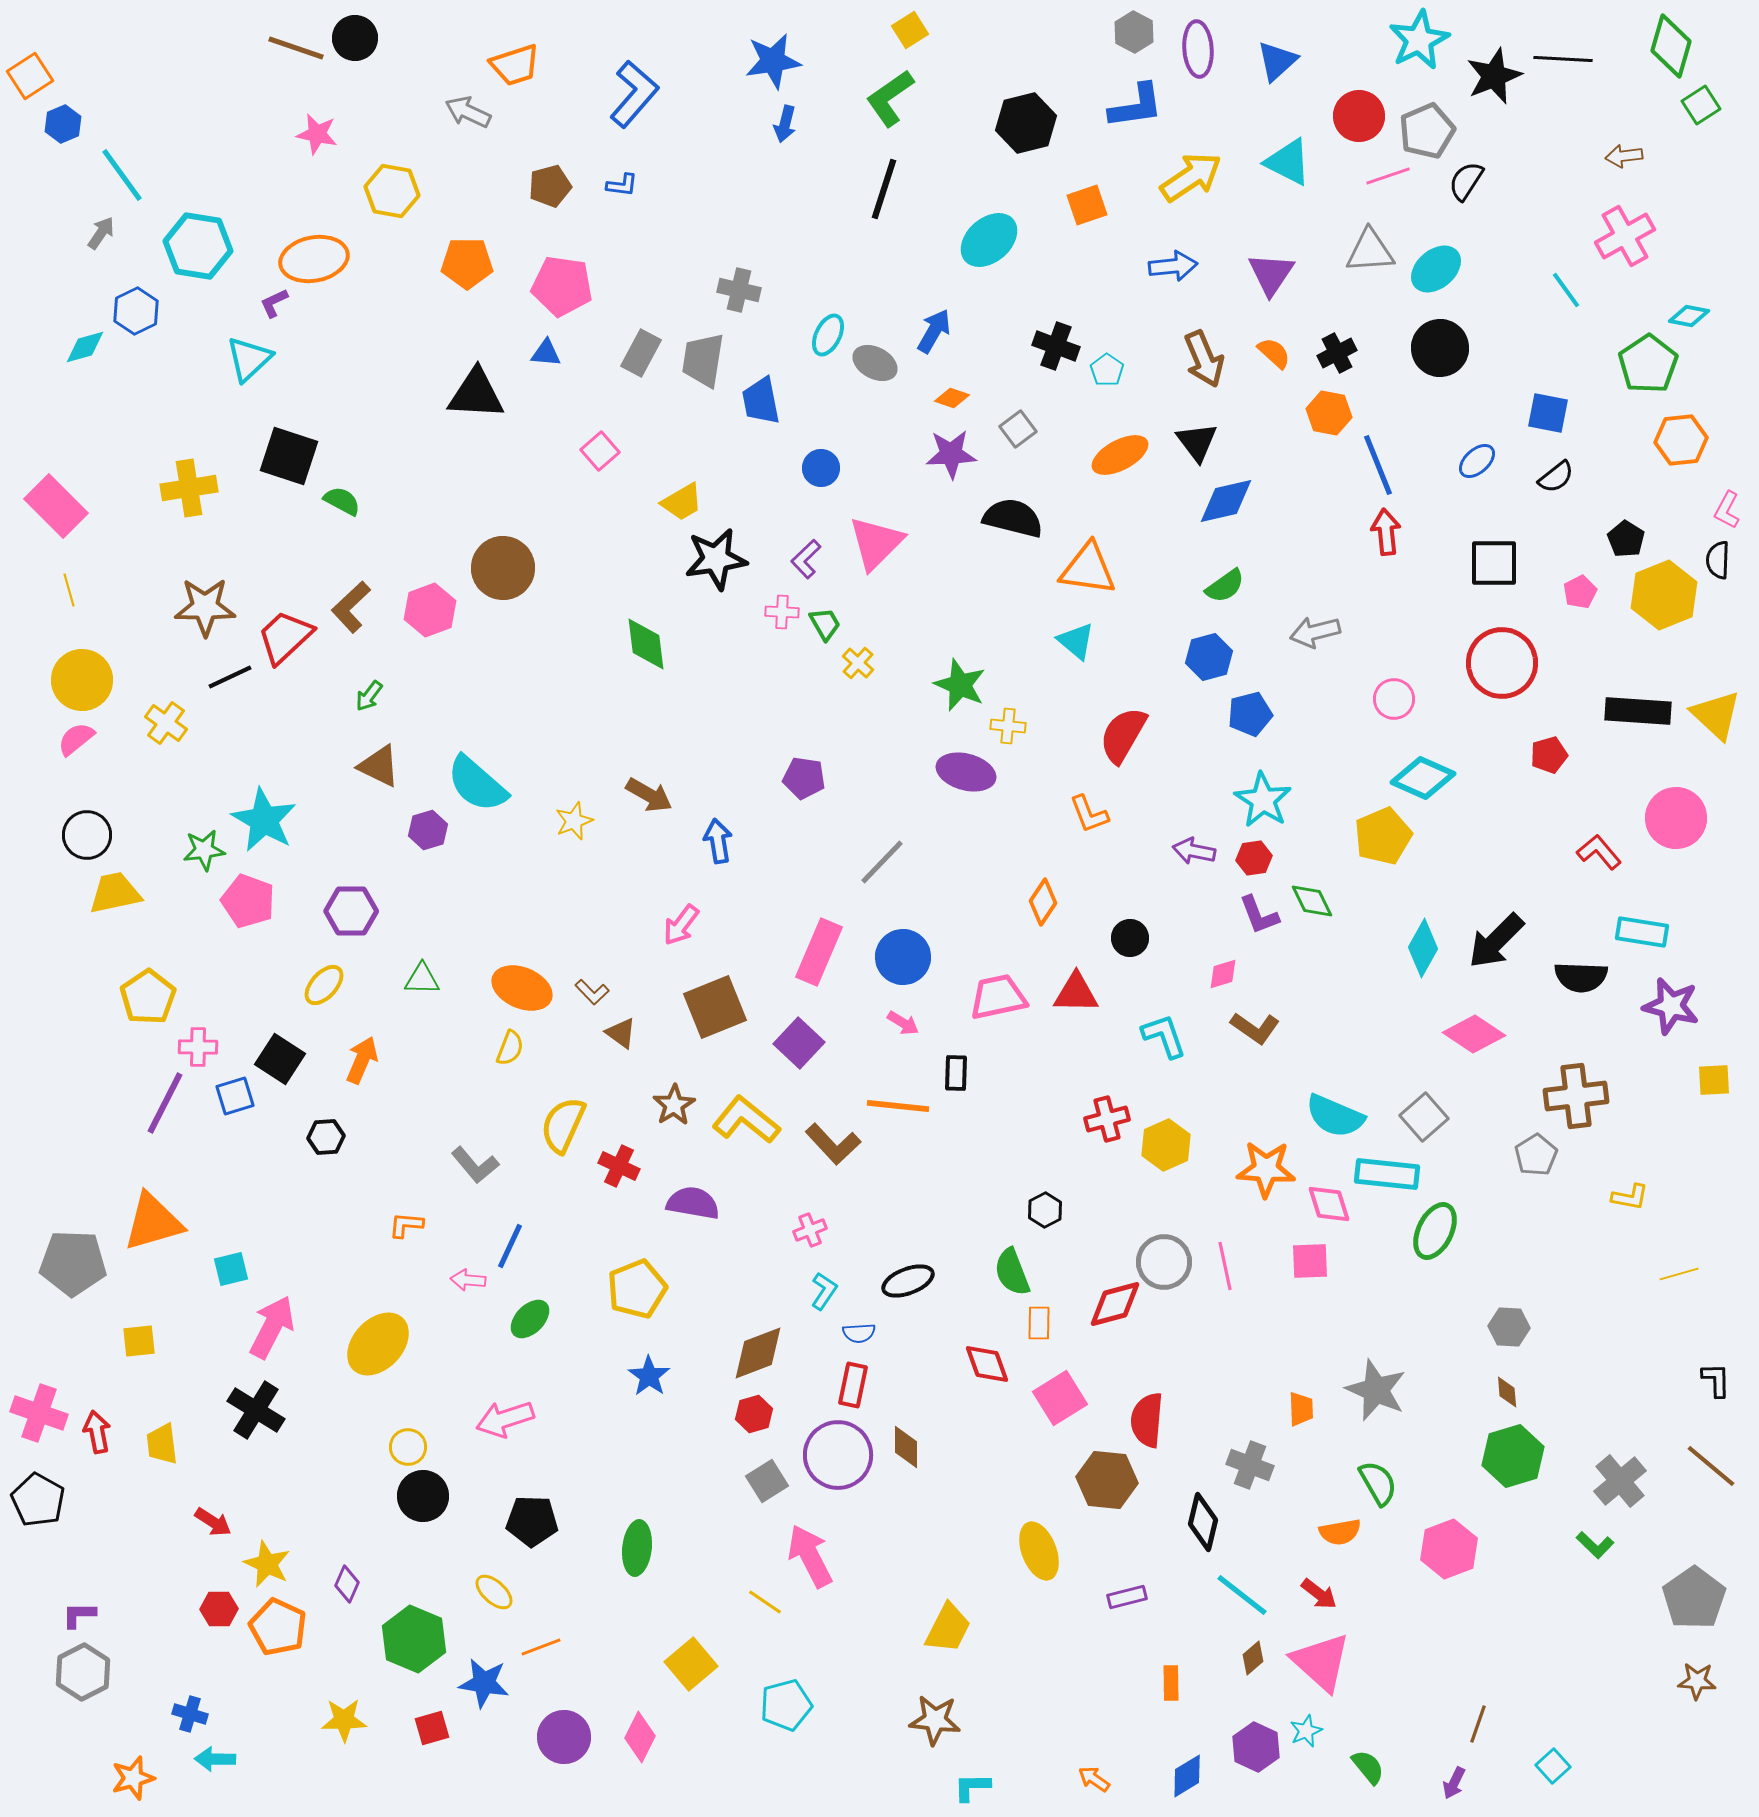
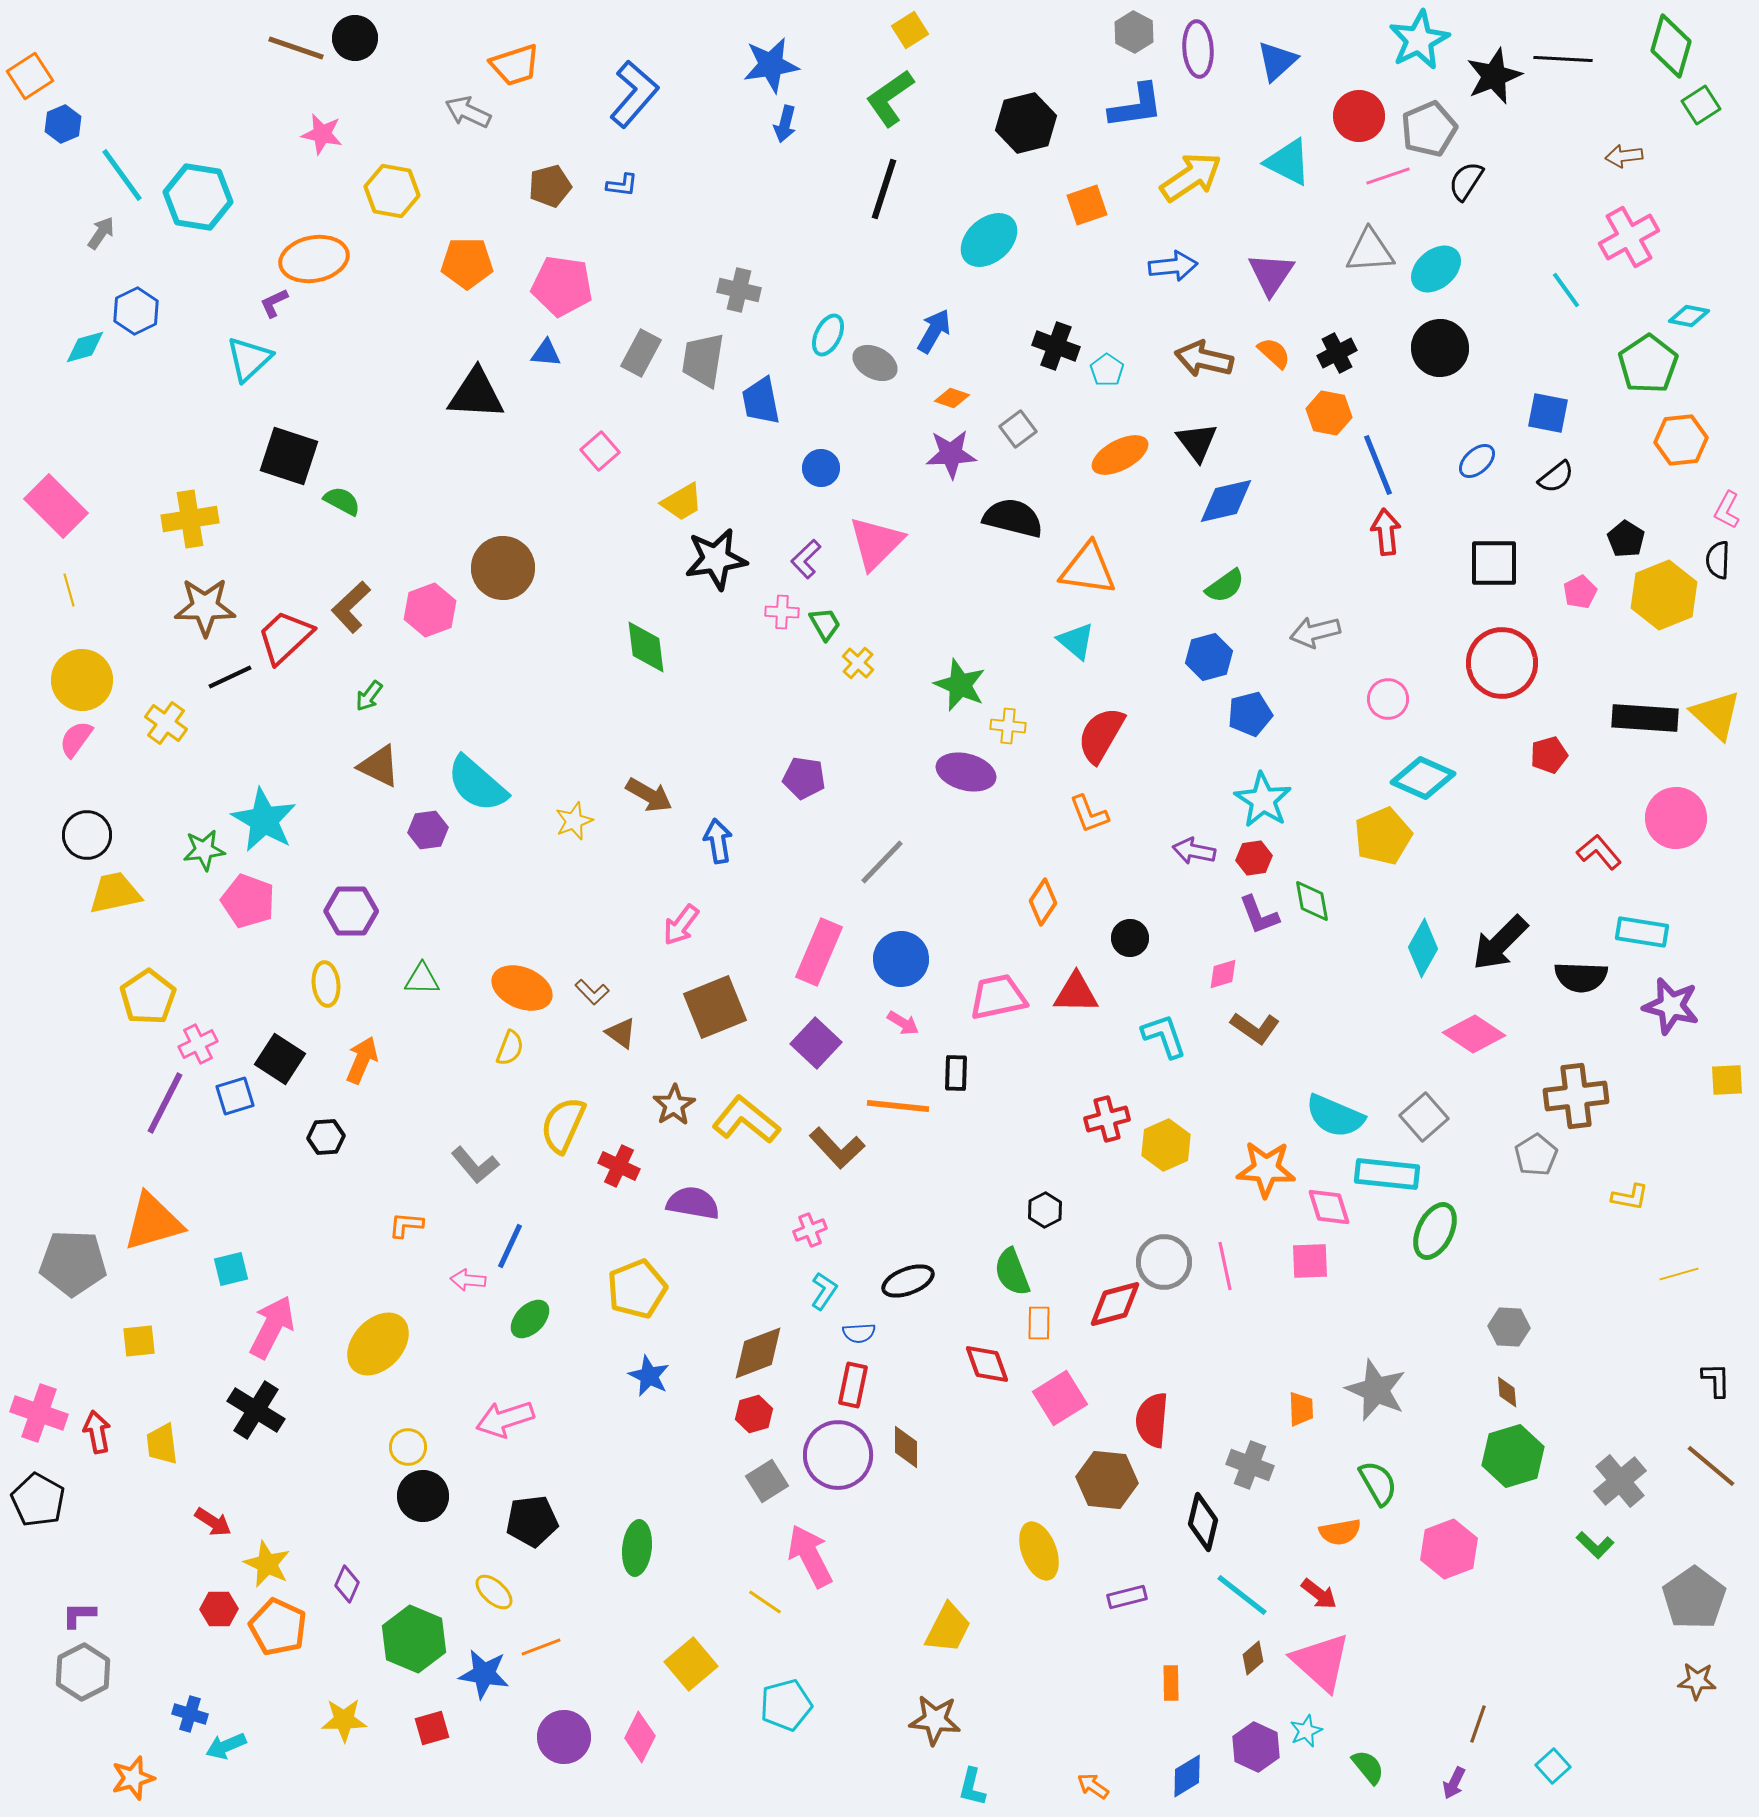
blue star at (773, 61): moved 2 px left, 4 px down
gray pentagon at (1427, 131): moved 2 px right, 2 px up
pink star at (317, 134): moved 5 px right
pink cross at (1625, 236): moved 4 px right, 1 px down
cyan hexagon at (198, 246): moved 49 px up
brown arrow at (1204, 359): rotated 126 degrees clockwise
yellow cross at (189, 488): moved 1 px right, 31 px down
green diamond at (646, 644): moved 3 px down
pink circle at (1394, 699): moved 6 px left
black rectangle at (1638, 711): moved 7 px right, 7 px down
red semicircle at (1123, 735): moved 22 px left
pink semicircle at (76, 739): rotated 15 degrees counterclockwise
purple hexagon at (428, 830): rotated 9 degrees clockwise
green diamond at (1312, 901): rotated 15 degrees clockwise
black arrow at (1496, 941): moved 4 px right, 2 px down
blue circle at (903, 957): moved 2 px left, 2 px down
yellow ellipse at (324, 985): moved 2 px right, 1 px up; rotated 48 degrees counterclockwise
purple square at (799, 1043): moved 17 px right
pink cross at (198, 1047): moved 3 px up; rotated 27 degrees counterclockwise
yellow square at (1714, 1080): moved 13 px right
brown L-shape at (833, 1144): moved 4 px right, 4 px down
pink diamond at (1329, 1204): moved 3 px down
blue star at (649, 1376): rotated 9 degrees counterclockwise
red semicircle at (1147, 1420): moved 5 px right
black pentagon at (532, 1521): rotated 9 degrees counterclockwise
blue star at (484, 1683): moved 9 px up
cyan arrow at (215, 1759): moved 11 px right, 13 px up; rotated 24 degrees counterclockwise
orange arrow at (1094, 1779): moved 1 px left, 7 px down
cyan L-shape at (972, 1787): rotated 75 degrees counterclockwise
